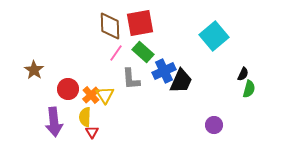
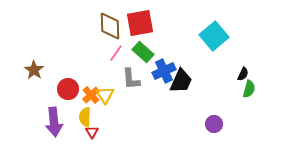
purple circle: moved 1 px up
